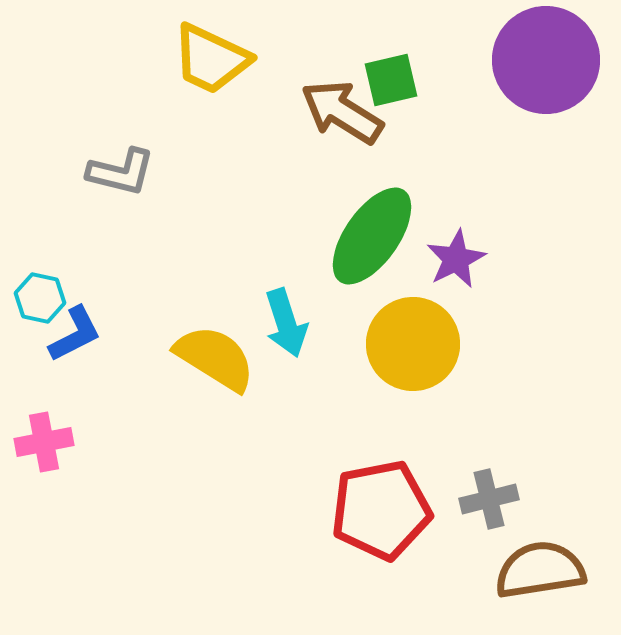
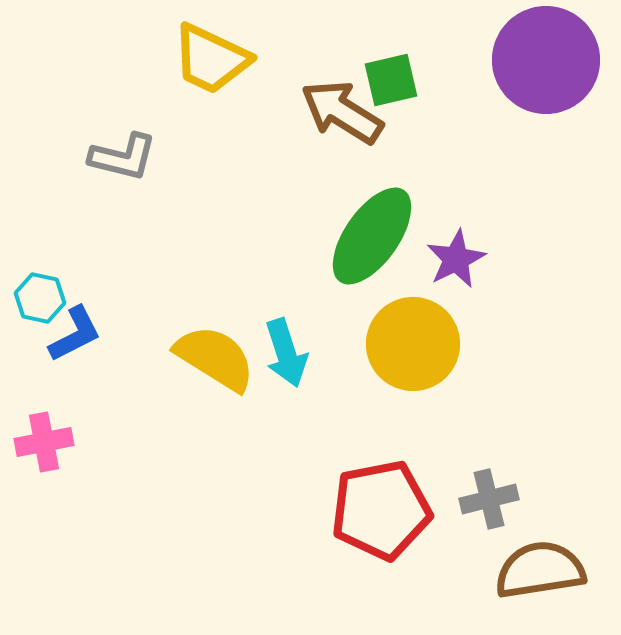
gray L-shape: moved 2 px right, 15 px up
cyan arrow: moved 30 px down
